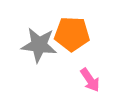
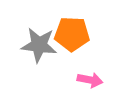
pink arrow: rotated 45 degrees counterclockwise
